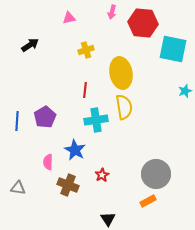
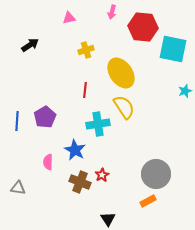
red hexagon: moved 4 px down
yellow ellipse: rotated 24 degrees counterclockwise
yellow semicircle: rotated 25 degrees counterclockwise
cyan cross: moved 2 px right, 4 px down
brown cross: moved 12 px right, 3 px up
